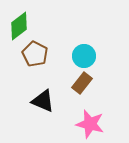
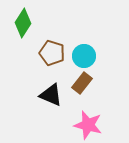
green diamond: moved 4 px right, 3 px up; rotated 20 degrees counterclockwise
brown pentagon: moved 17 px right, 1 px up; rotated 10 degrees counterclockwise
black triangle: moved 8 px right, 6 px up
pink star: moved 2 px left, 1 px down
